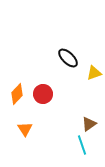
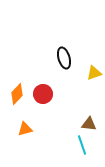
black ellipse: moved 4 px left; rotated 30 degrees clockwise
brown triangle: rotated 42 degrees clockwise
orange triangle: rotated 49 degrees clockwise
